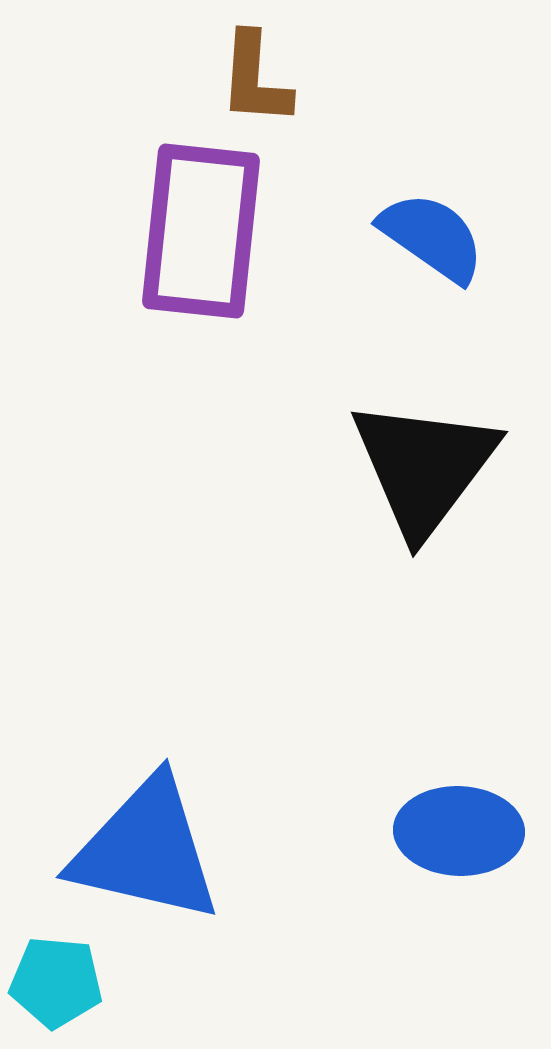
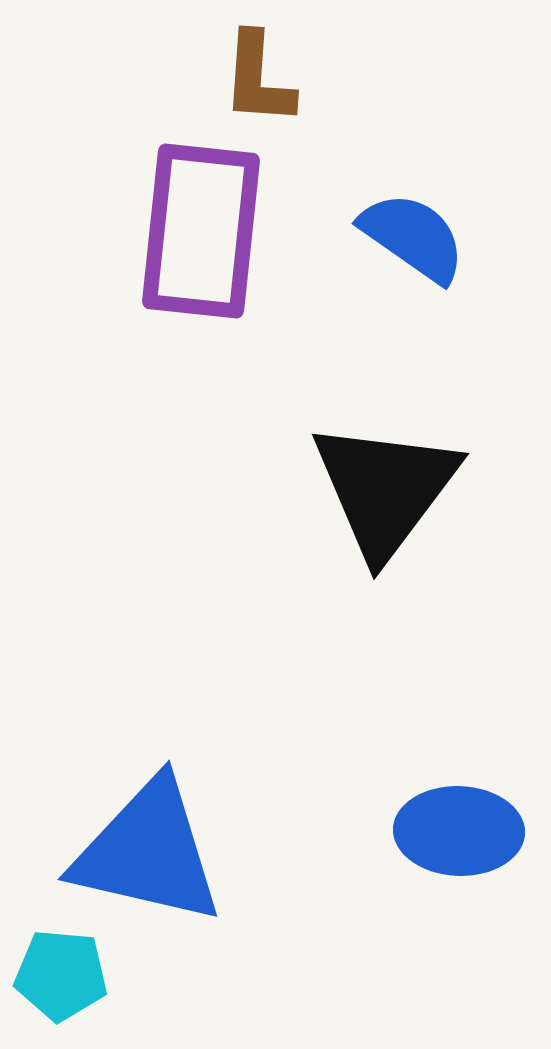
brown L-shape: moved 3 px right
blue semicircle: moved 19 px left
black triangle: moved 39 px left, 22 px down
blue triangle: moved 2 px right, 2 px down
cyan pentagon: moved 5 px right, 7 px up
